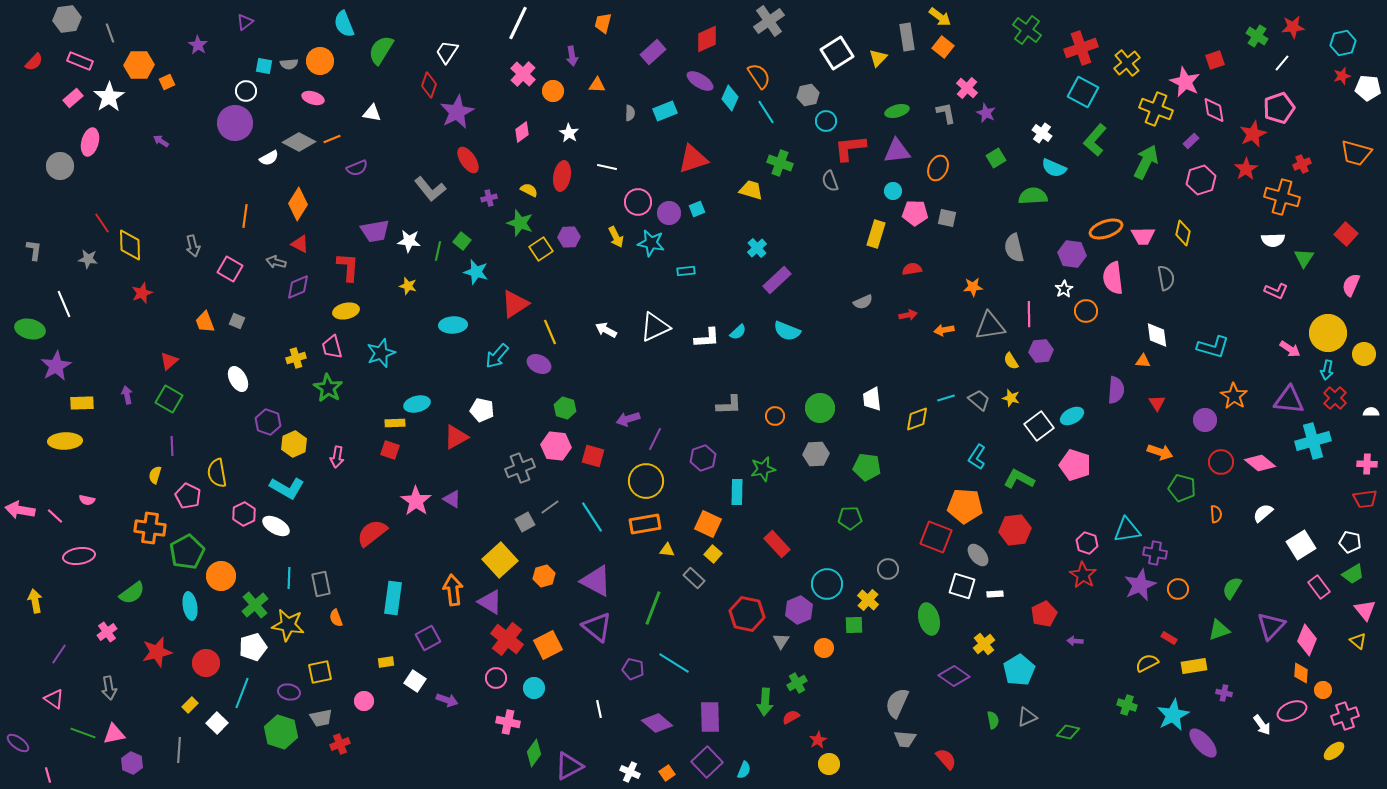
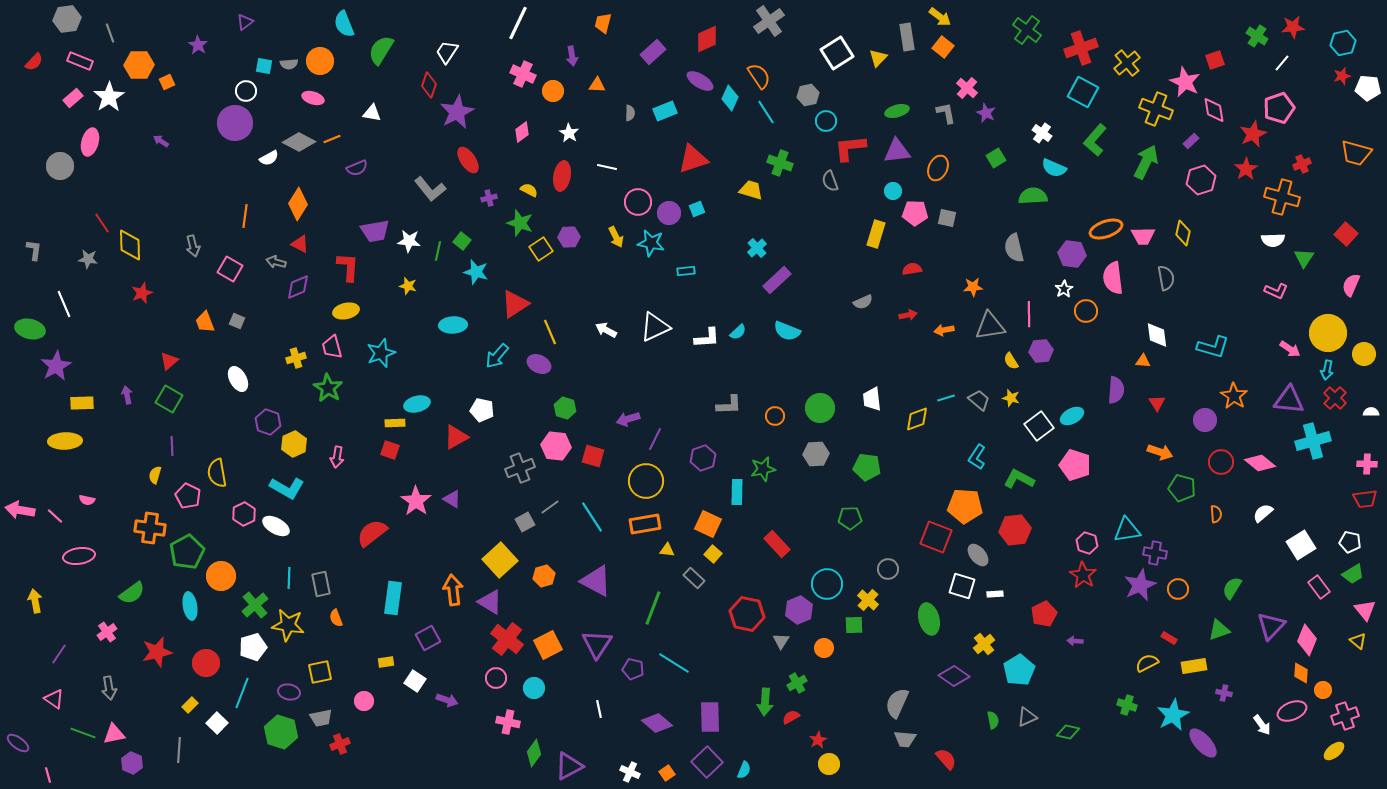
pink cross at (523, 74): rotated 20 degrees counterclockwise
purple triangle at (597, 627): moved 17 px down; rotated 24 degrees clockwise
